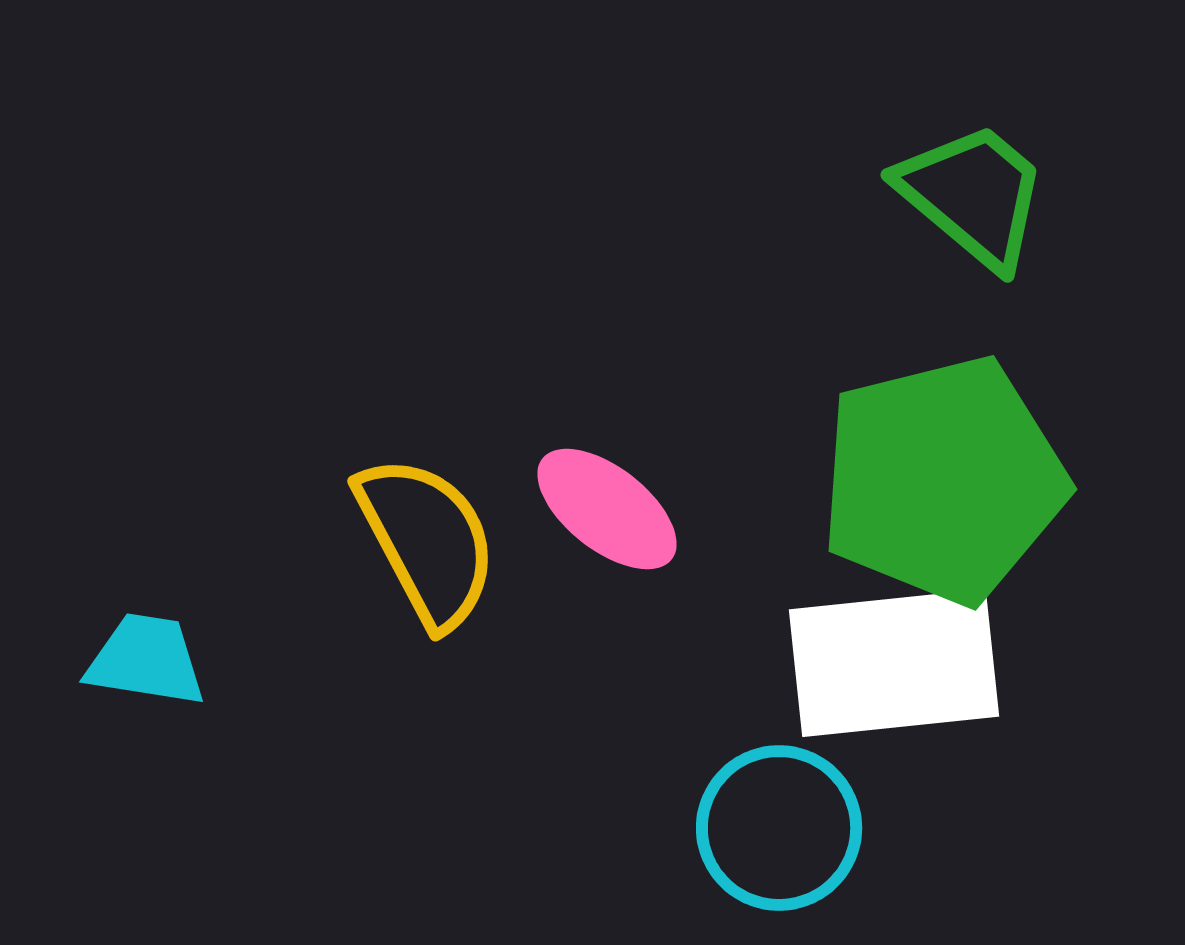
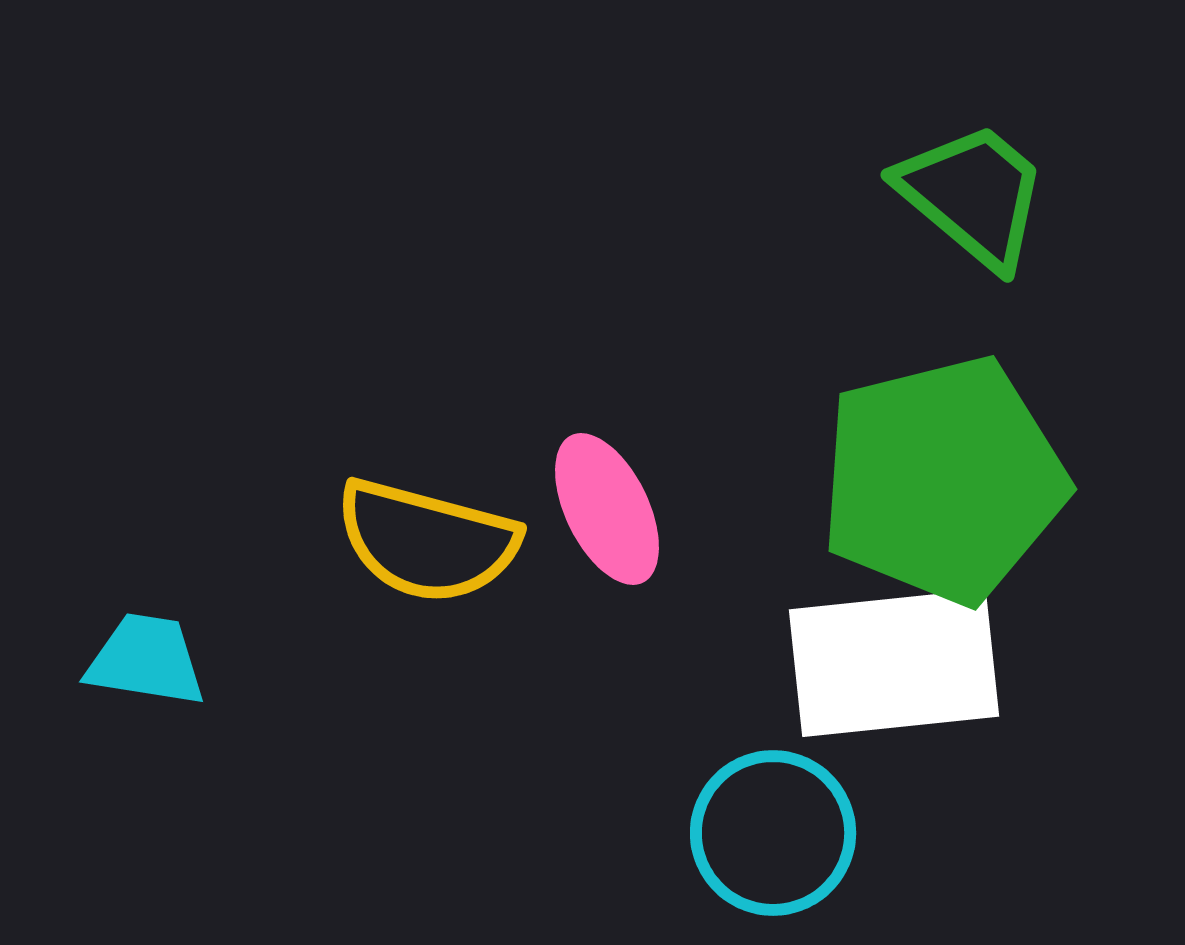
pink ellipse: rotated 26 degrees clockwise
yellow semicircle: rotated 133 degrees clockwise
cyan circle: moved 6 px left, 5 px down
